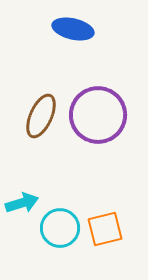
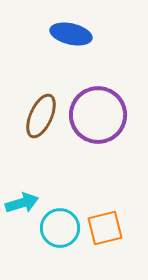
blue ellipse: moved 2 px left, 5 px down
orange square: moved 1 px up
